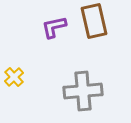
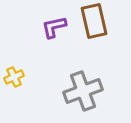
yellow cross: rotated 18 degrees clockwise
gray cross: rotated 15 degrees counterclockwise
